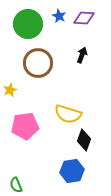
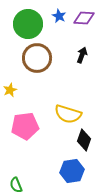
brown circle: moved 1 px left, 5 px up
